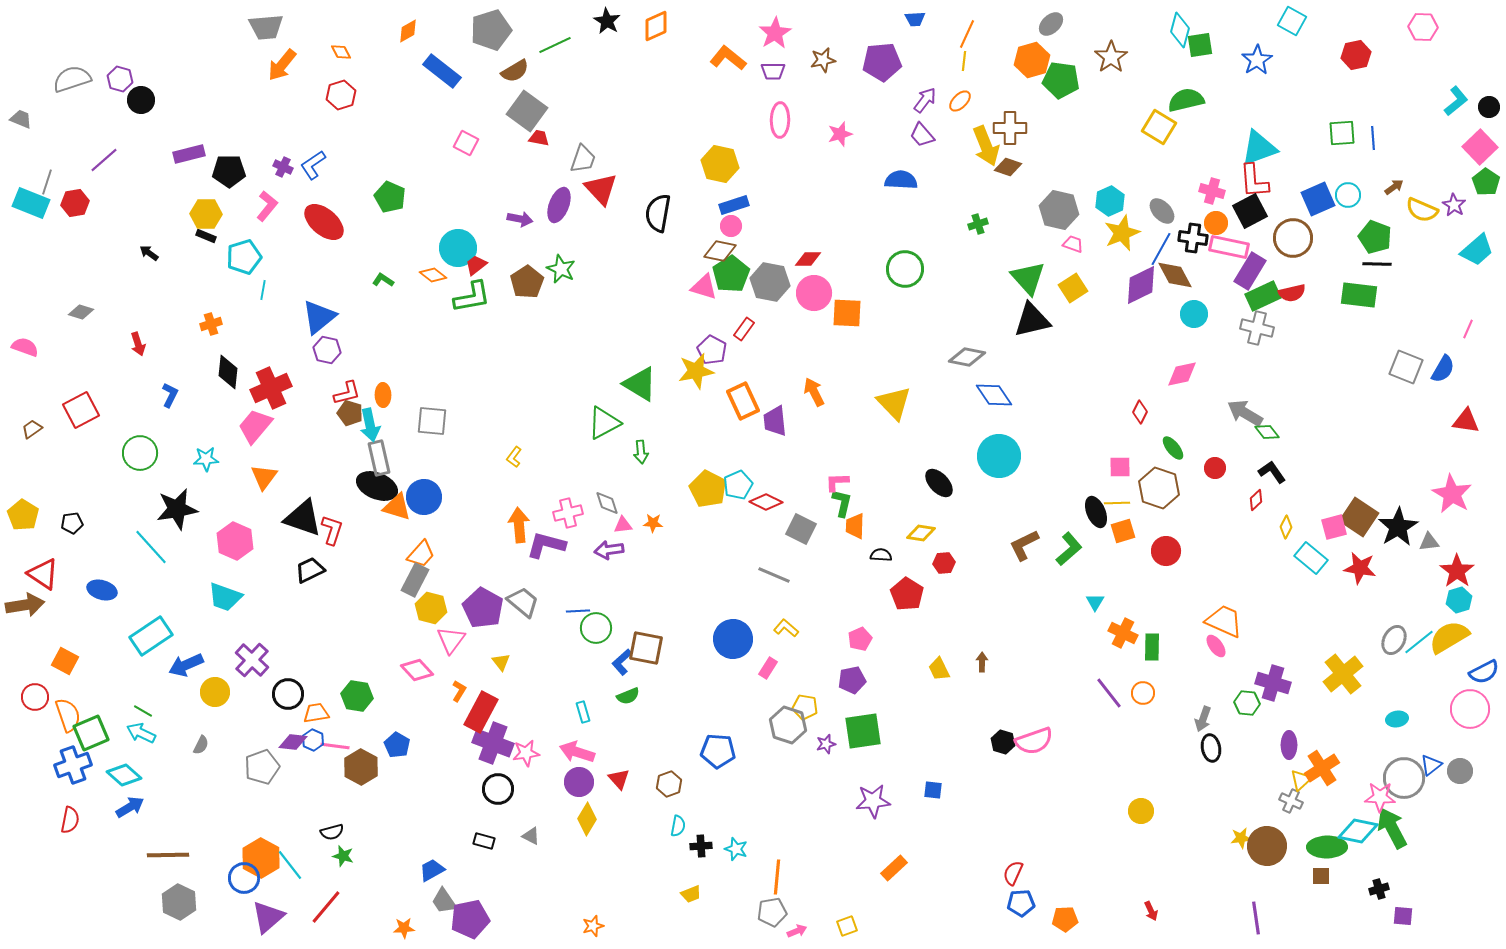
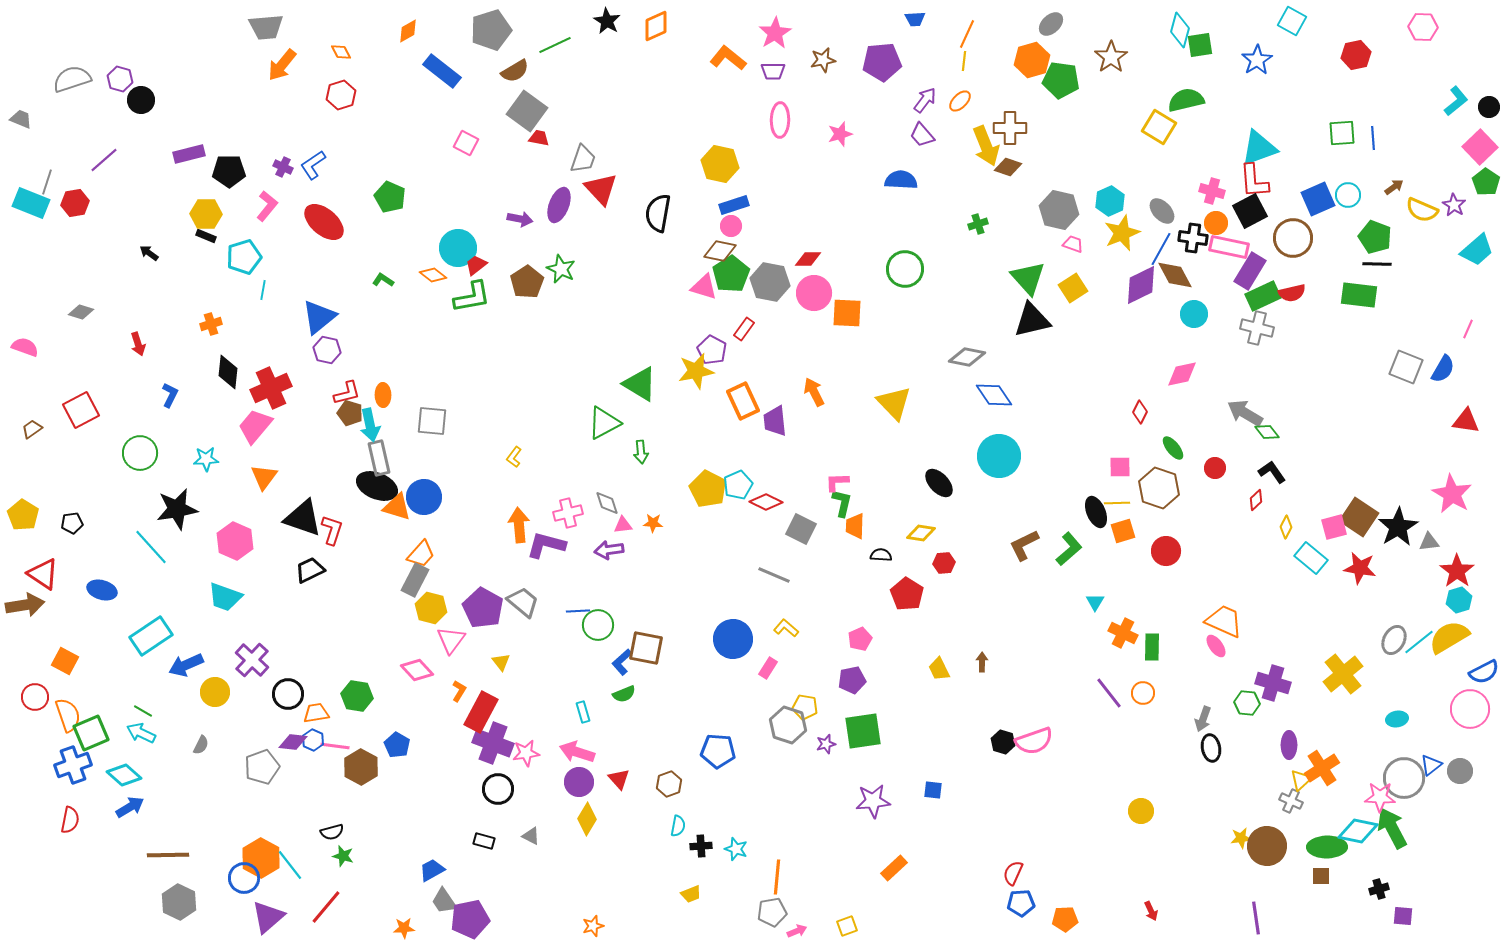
green circle at (596, 628): moved 2 px right, 3 px up
green semicircle at (628, 696): moved 4 px left, 2 px up
